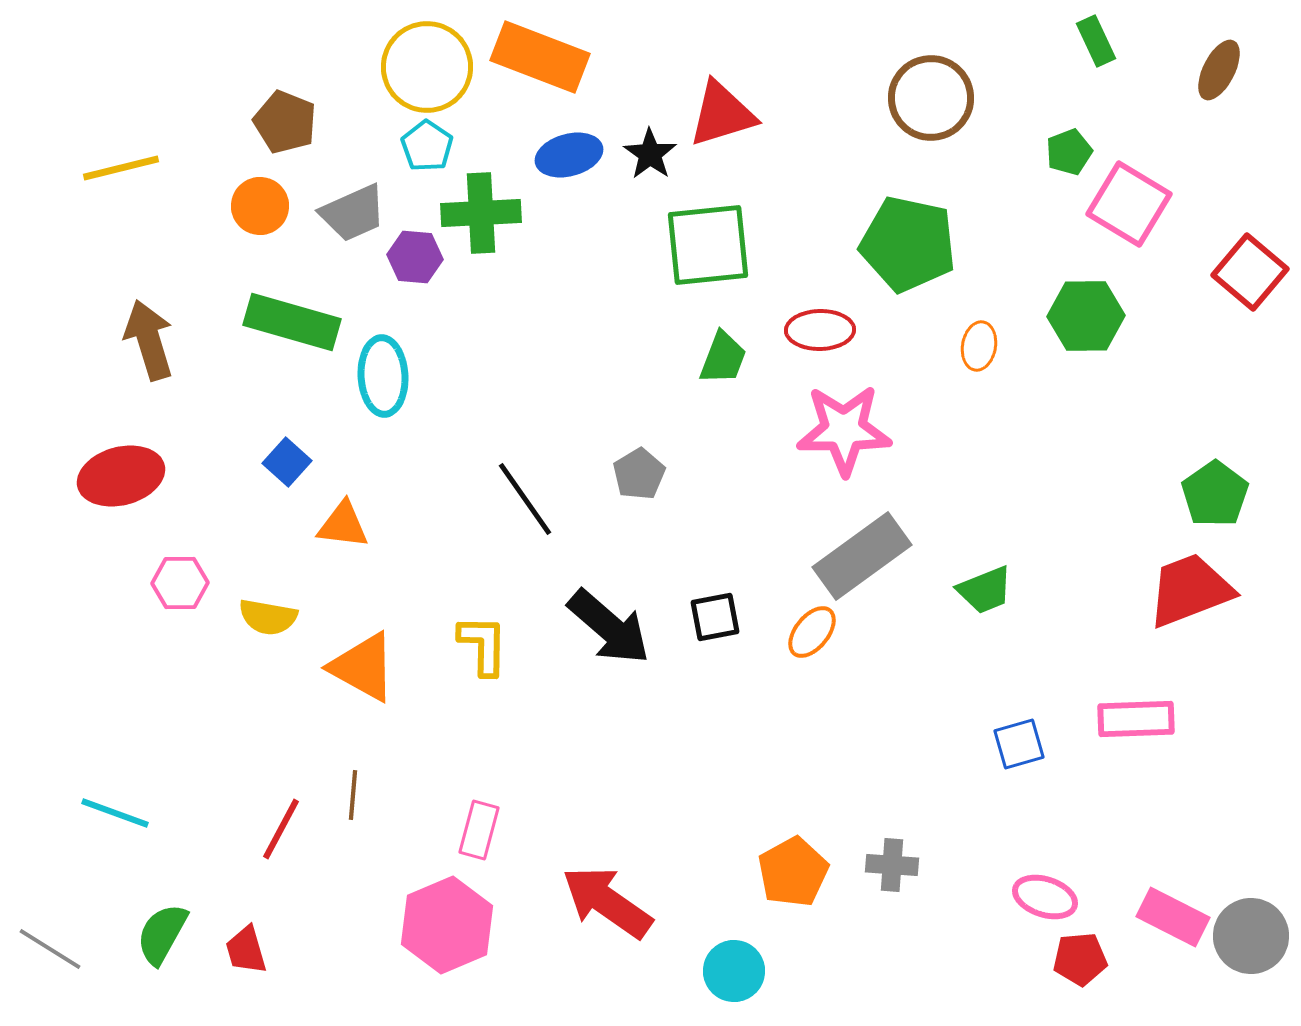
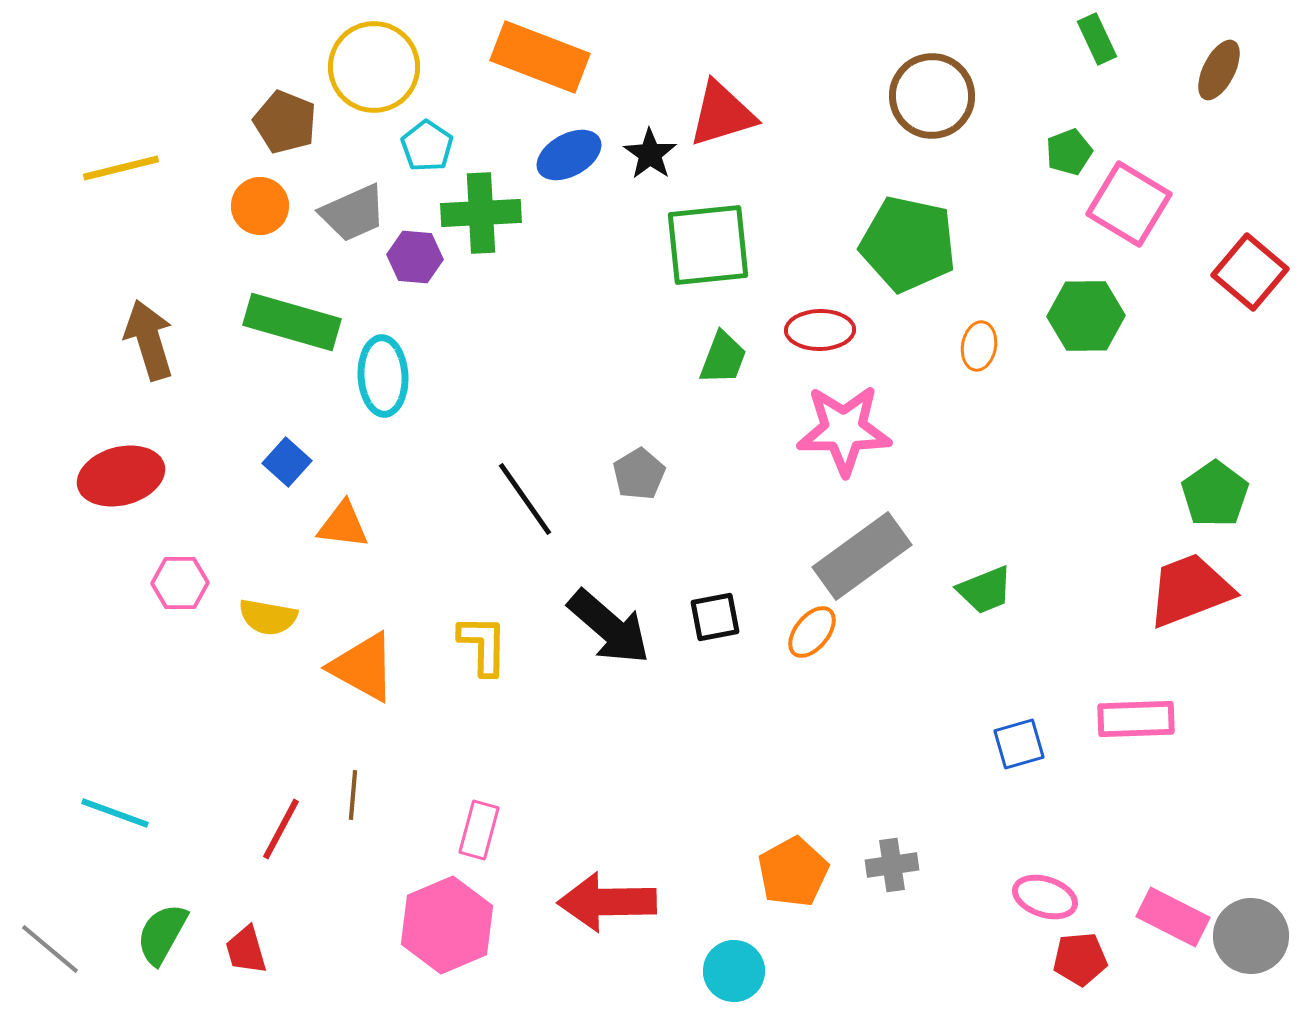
green rectangle at (1096, 41): moved 1 px right, 2 px up
yellow circle at (427, 67): moved 53 px left
brown circle at (931, 98): moved 1 px right, 2 px up
blue ellipse at (569, 155): rotated 14 degrees counterclockwise
gray cross at (892, 865): rotated 12 degrees counterclockwise
red arrow at (607, 902): rotated 36 degrees counterclockwise
gray line at (50, 949): rotated 8 degrees clockwise
